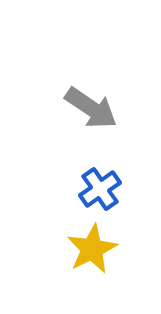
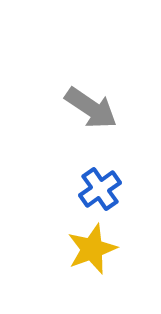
yellow star: rotated 6 degrees clockwise
